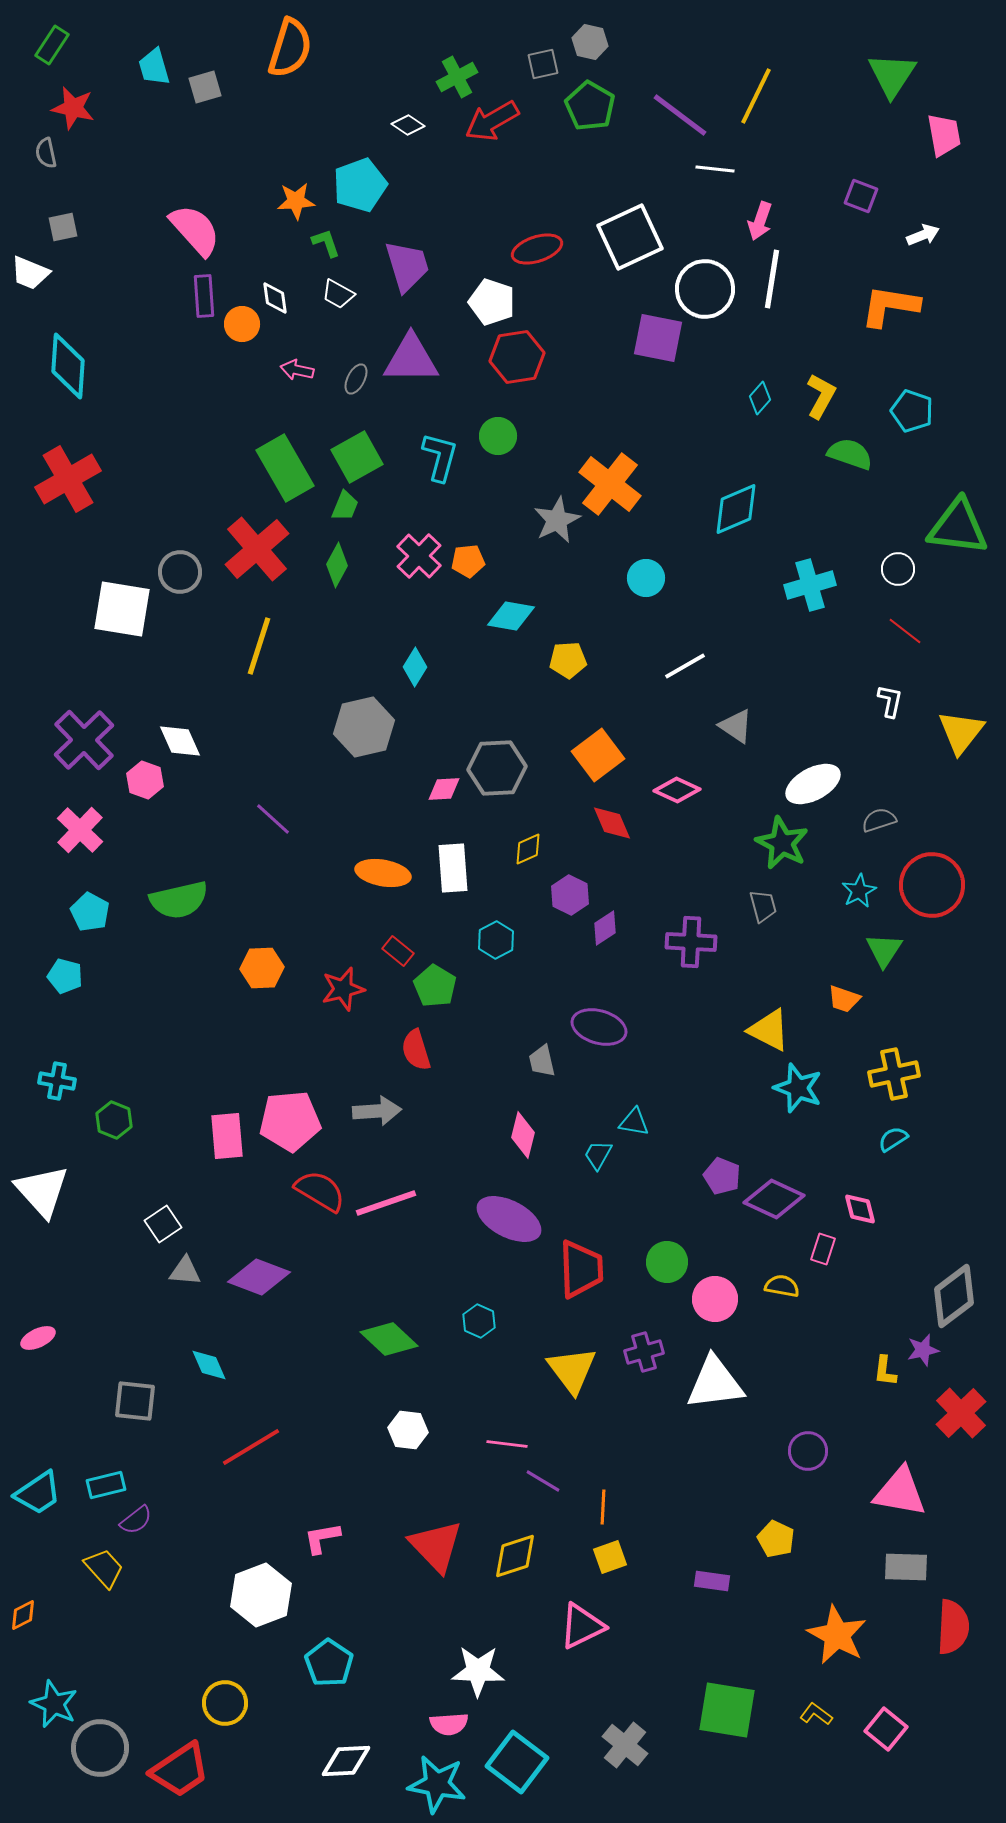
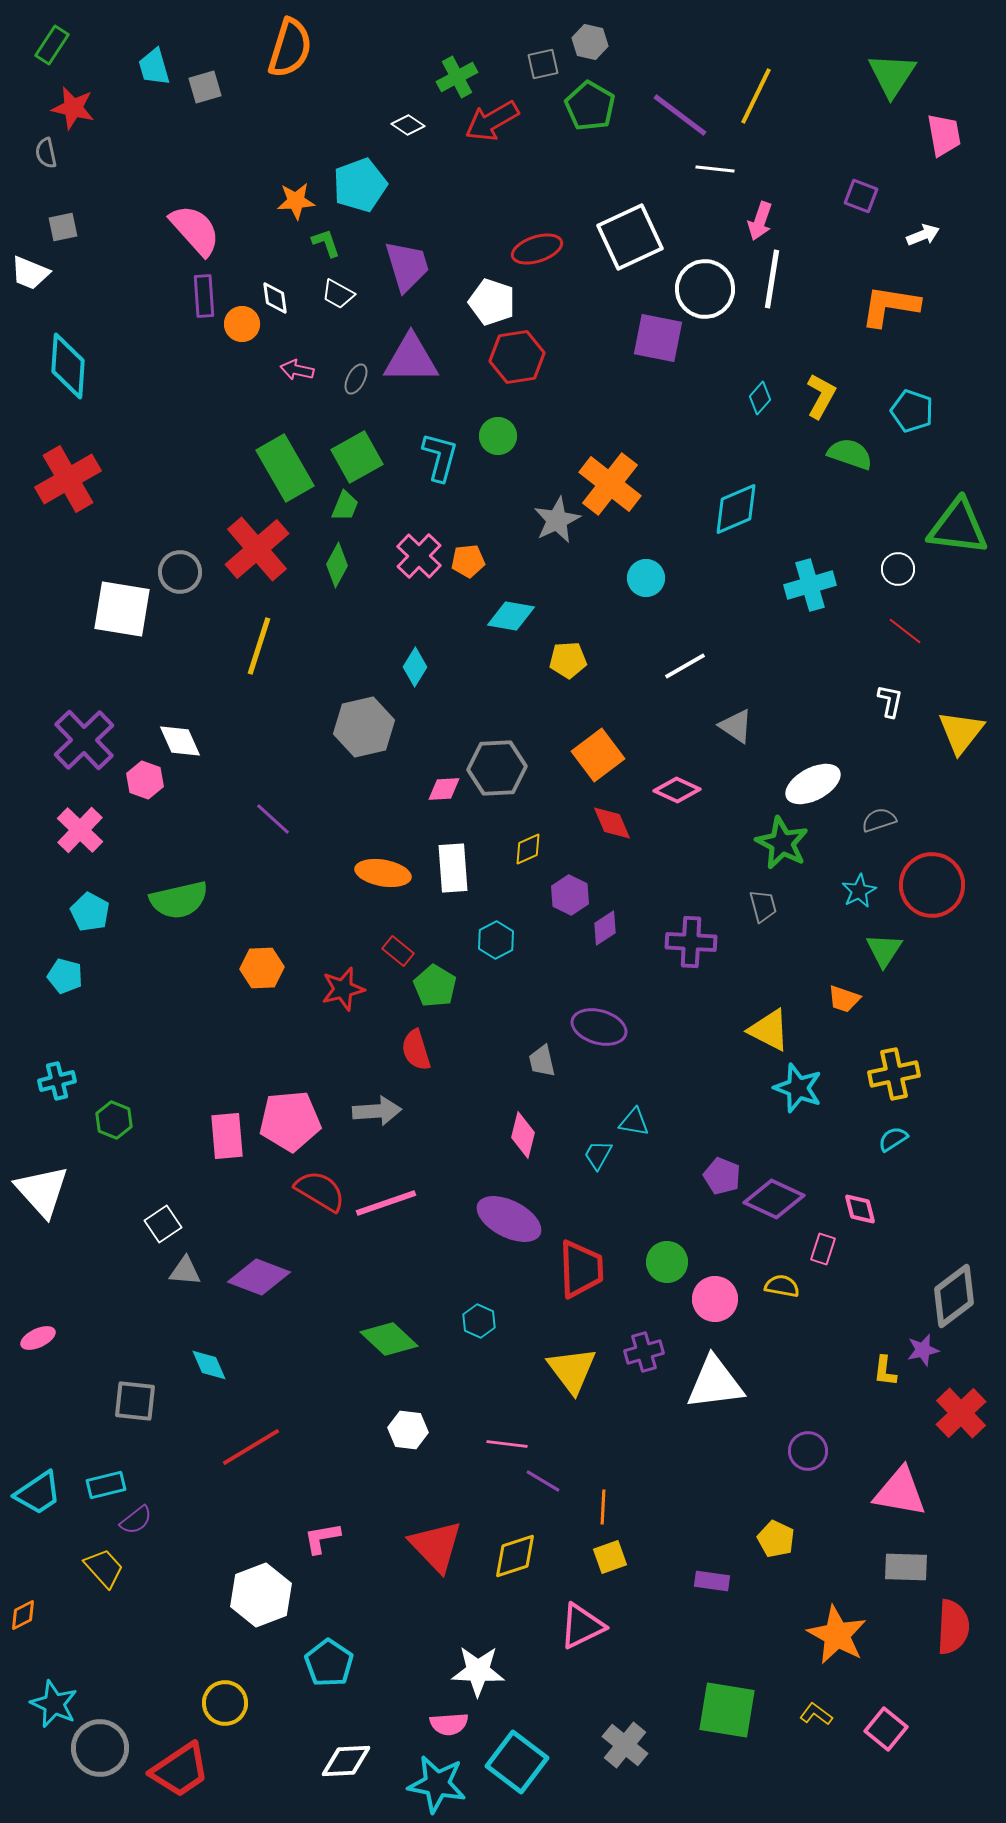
cyan cross at (57, 1081): rotated 24 degrees counterclockwise
